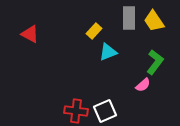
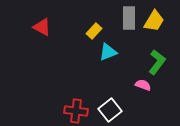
yellow trapezoid: rotated 115 degrees counterclockwise
red triangle: moved 12 px right, 7 px up
green L-shape: moved 2 px right
pink semicircle: rotated 119 degrees counterclockwise
white square: moved 5 px right, 1 px up; rotated 15 degrees counterclockwise
